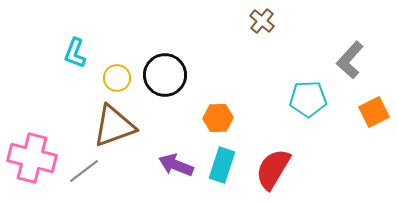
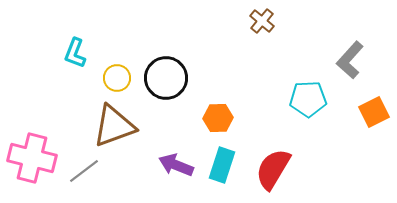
black circle: moved 1 px right, 3 px down
